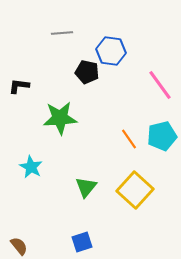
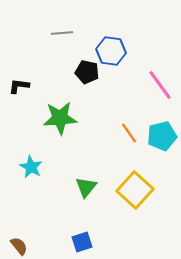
orange line: moved 6 px up
